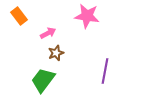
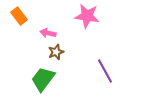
pink arrow: rotated 140 degrees counterclockwise
brown star: moved 1 px up
purple line: rotated 40 degrees counterclockwise
green trapezoid: moved 1 px up
